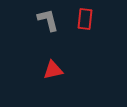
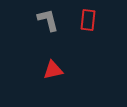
red rectangle: moved 3 px right, 1 px down
